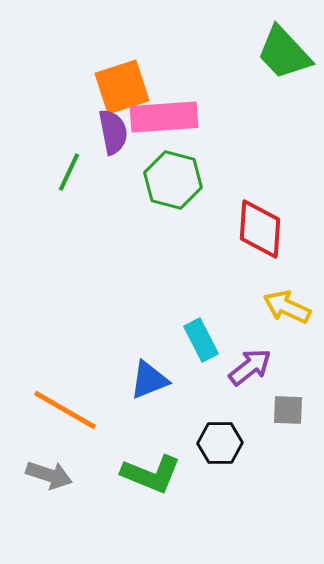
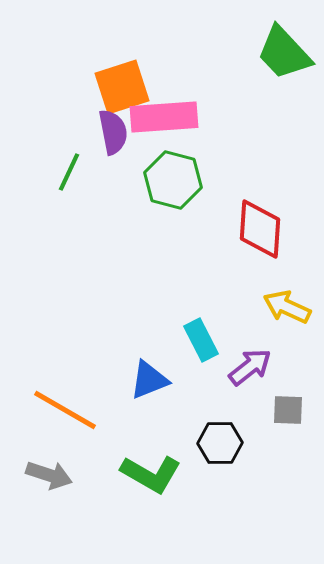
green L-shape: rotated 8 degrees clockwise
